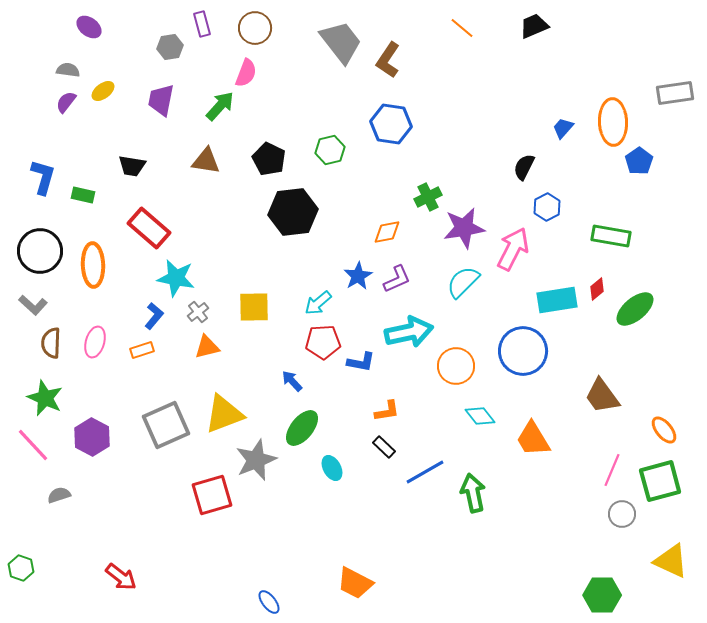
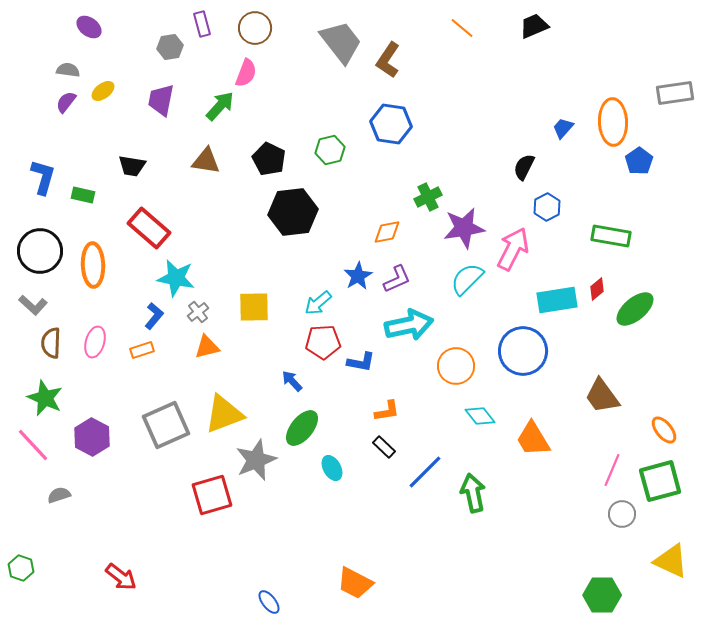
cyan semicircle at (463, 282): moved 4 px right, 3 px up
cyan arrow at (409, 332): moved 7 px up
blue line at (425, 472): rotated 15 degrees counterclockwise
